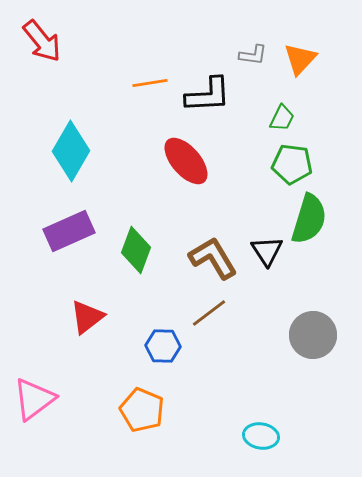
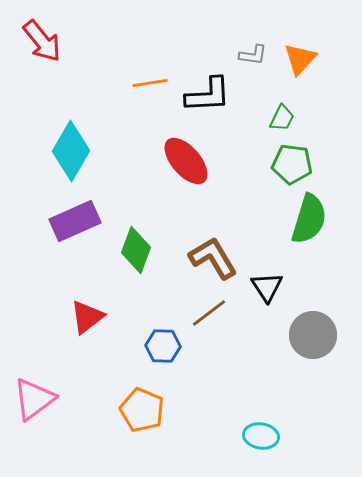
purple rectangle: moved 6 px right, 10 px up
black triangle: moved 36 px down
